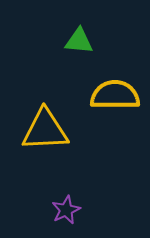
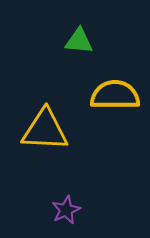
yellow triangle: rotated 6 degrees clockwise
